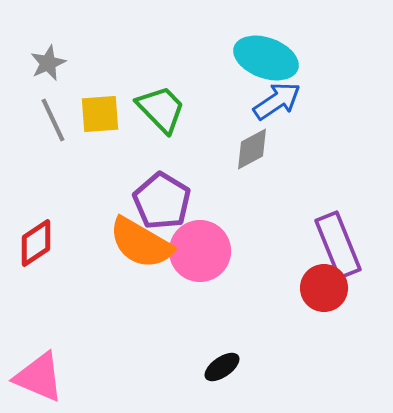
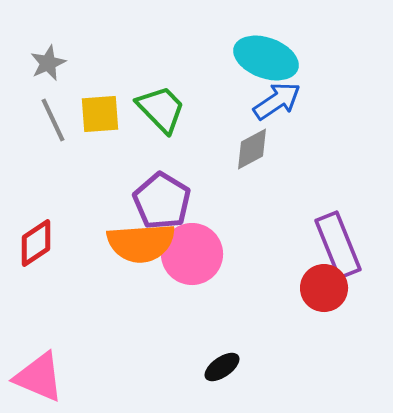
orange semicircle: rotated 34 degrees counterclockwise
pink circle: moved 8 px left, 3 px down
